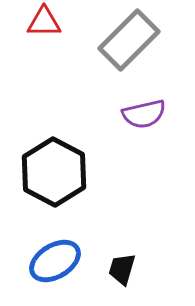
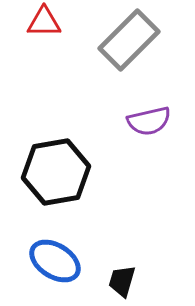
purple semicircle: moved 5 px right, 7 px down
black hexagon: moved 2 px right; rotated 22 degrees clockwise
blue ellipse: rotated 63 degrees clockwise
black trapezoid: moved 12 px down
